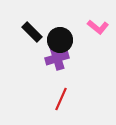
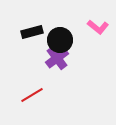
black rectangle: rotated 60 degrees counterclockwise
purple cross: rotated 20 degrees counterclockwise
red line: moved 29 px left, 4 px up; rotated 35 degrees clockwise
